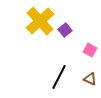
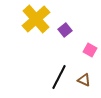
yellow cross: moved 4 px left, 2 px up
brown triangle: moved 6 px left, 1 px down
